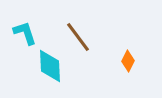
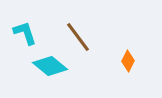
cyan diamond: rotated 48 degrees counterclockwise
